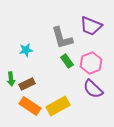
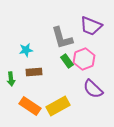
pink hexagon: moved 7 px left, 4 px up
brown rectangle: moved 7 px right, 12 px up; rotated 21 degrees clockwise
